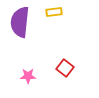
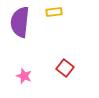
pink star: moved 4 px left; rotated 21 degrees clockwise
